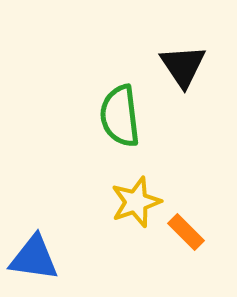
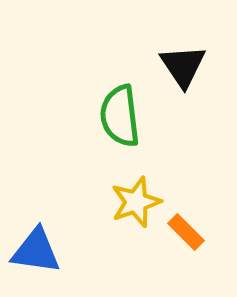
blue triangle: moved 2 px right, 7 px up
